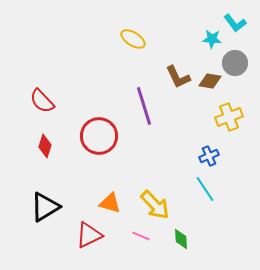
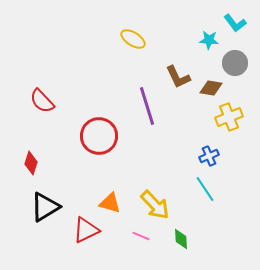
cyan star: moved 3 px left, 1 px down
brown diamond: moved 1 px right, 7 px down
purple line: moved 3 px right
red diamond: moved 14 px left, 17 px down
red triangle: moved 3 px left, 5 px up
